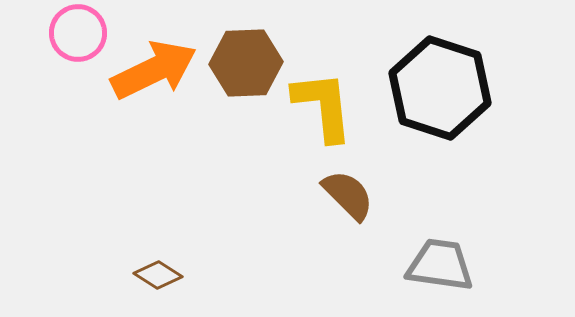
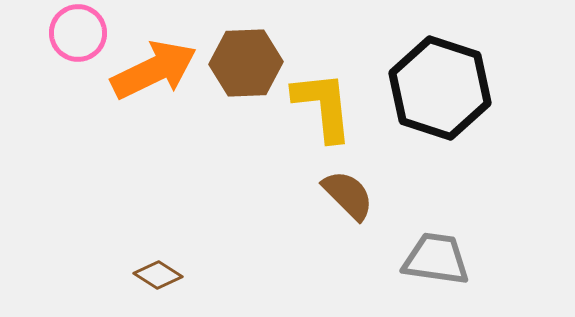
gray trapezoid: moved 4 px left, 6 px up
